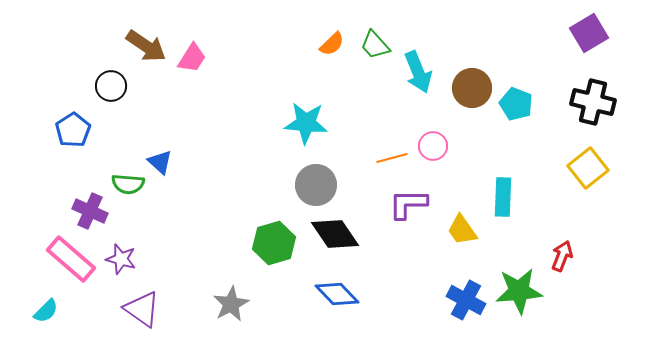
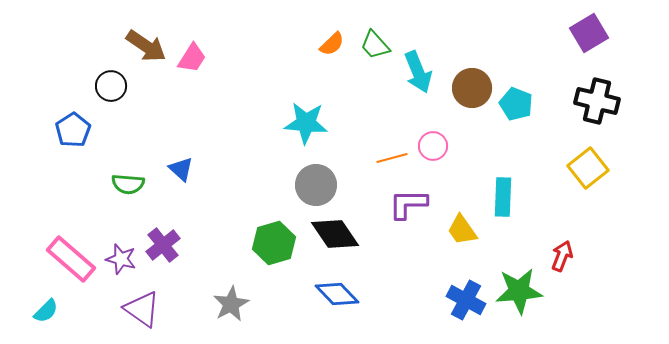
black cross: moved 4 px right, 1 px up
blue triangle: moved 21 px right, 7 px down
purple cross: moved 73 px right, 34 px down; rotated 28 degrees clockwise
